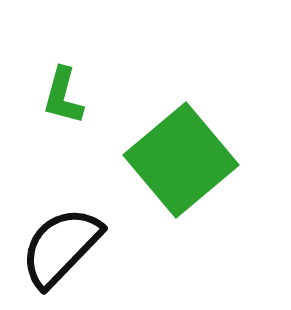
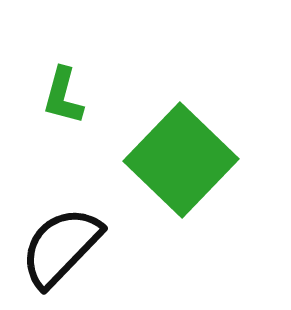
green square: rotated 6 degrees counterclockwise
